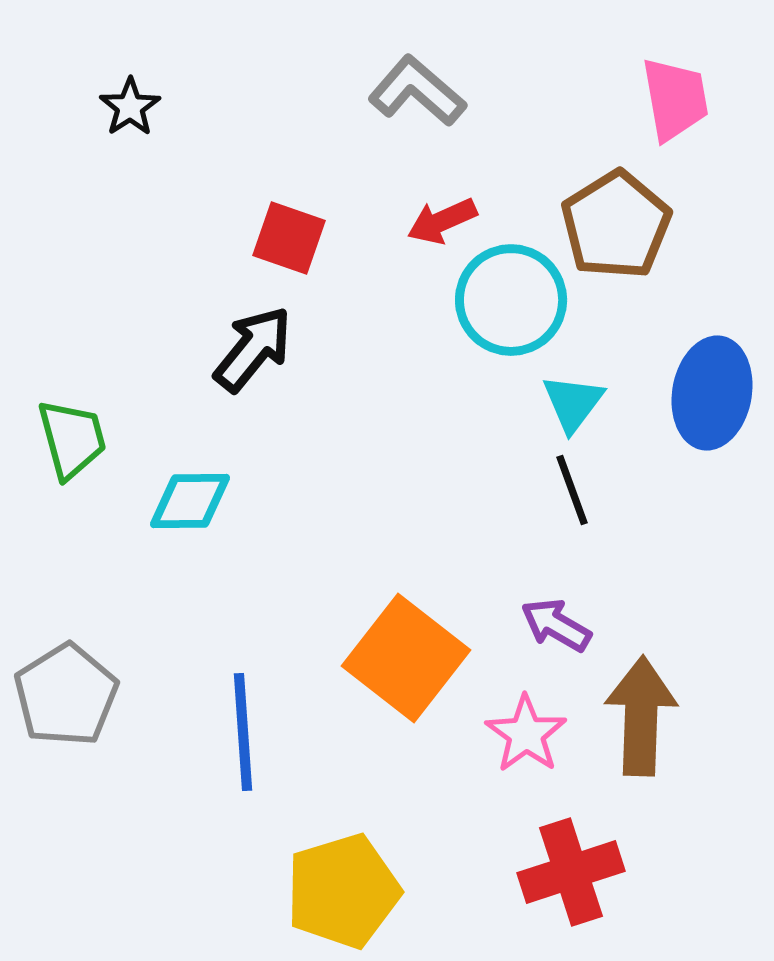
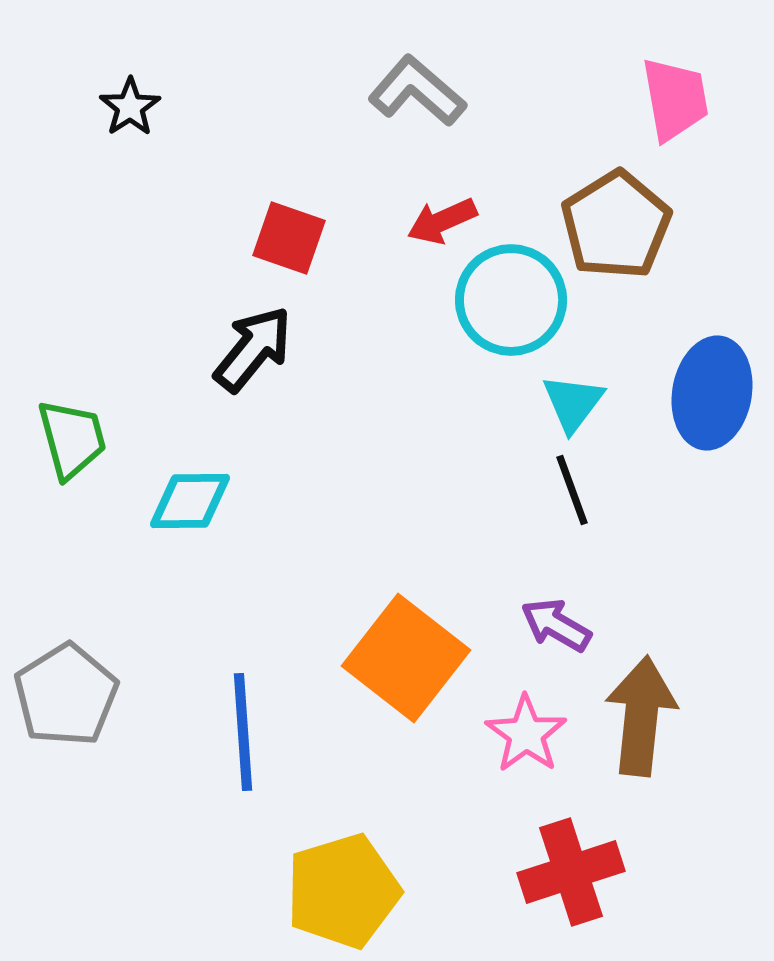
brown arrow: rotated 4 degrees clockwise
